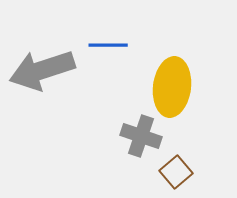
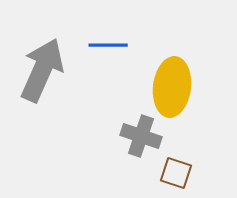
gray arrow: rotated 132 degrees clockwise
brown square: moved 1 px down; rotated 32 degrees counterclockwise
